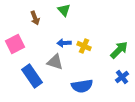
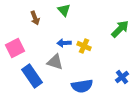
pink square: moved 4 px down
green arrow: moved 1 px right, 21 px up
